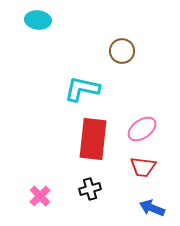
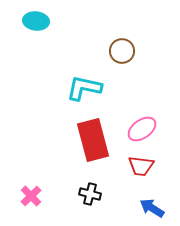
cyan ellipse: moved 2 px left, 1 px down
cyan L-shape: moved 2 px right, 1 px up
red rectangle: moved 1 px down; rotated 21 degrees counterclockwise
red trapezoid: moved 2 px left, 1 px up
black cross: moved 5 px down; rotated 30 degrees clockwise
pink cross: moved 9 px left
blue arrow: rotated 10 degrees clockwise
